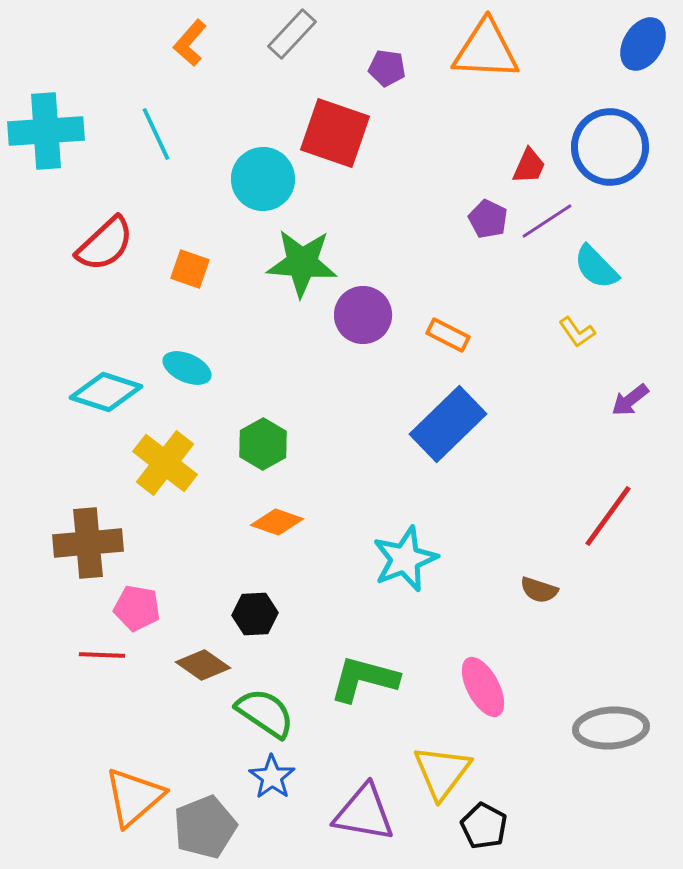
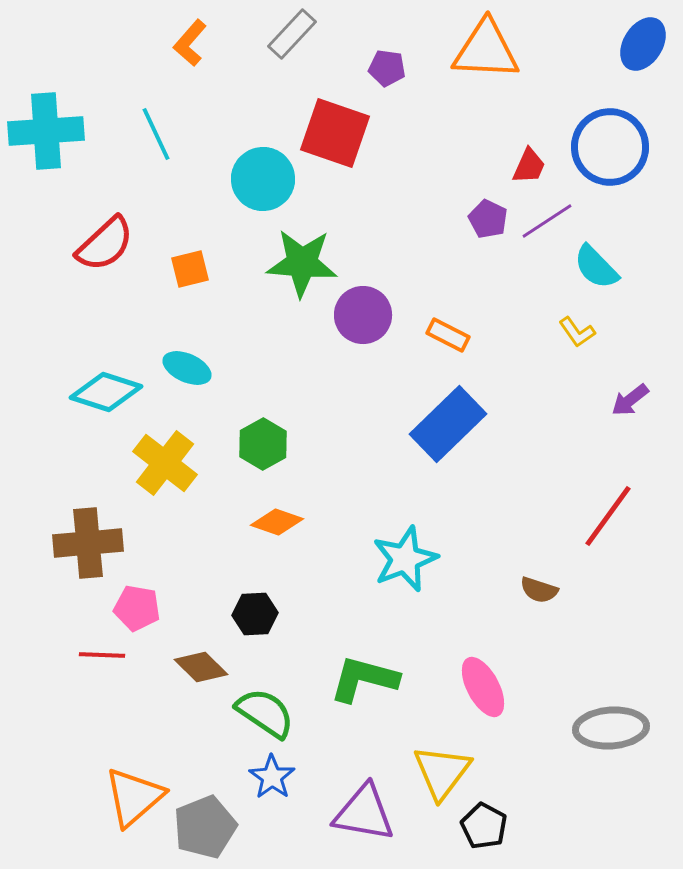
orange square at (190, 269): rotated 33 degrees counterclockwise
brown diamond at (203, 665): moved 2 px left, 2 px down; rotated 10 degrees clockwise
